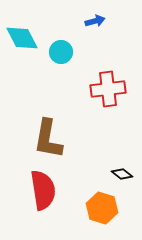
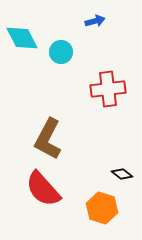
brown L-shape: rotated 18 degrees clockwise
red semicircle: moved 1 px up; rotated 147 degrees clockwise
